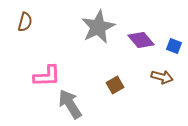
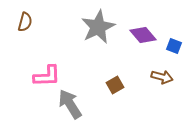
purple diamond: moved 2 px right, 5 px up
